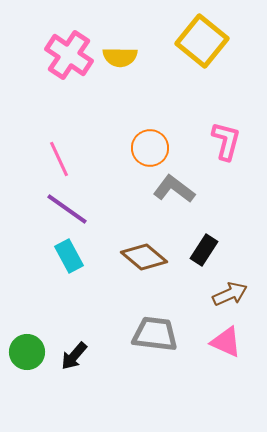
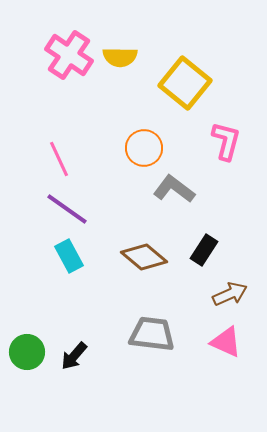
yellow square: moved 17 px left, 42 px down
orange circle: moved 6 px left
gray trapezoid: moved 3 px left
